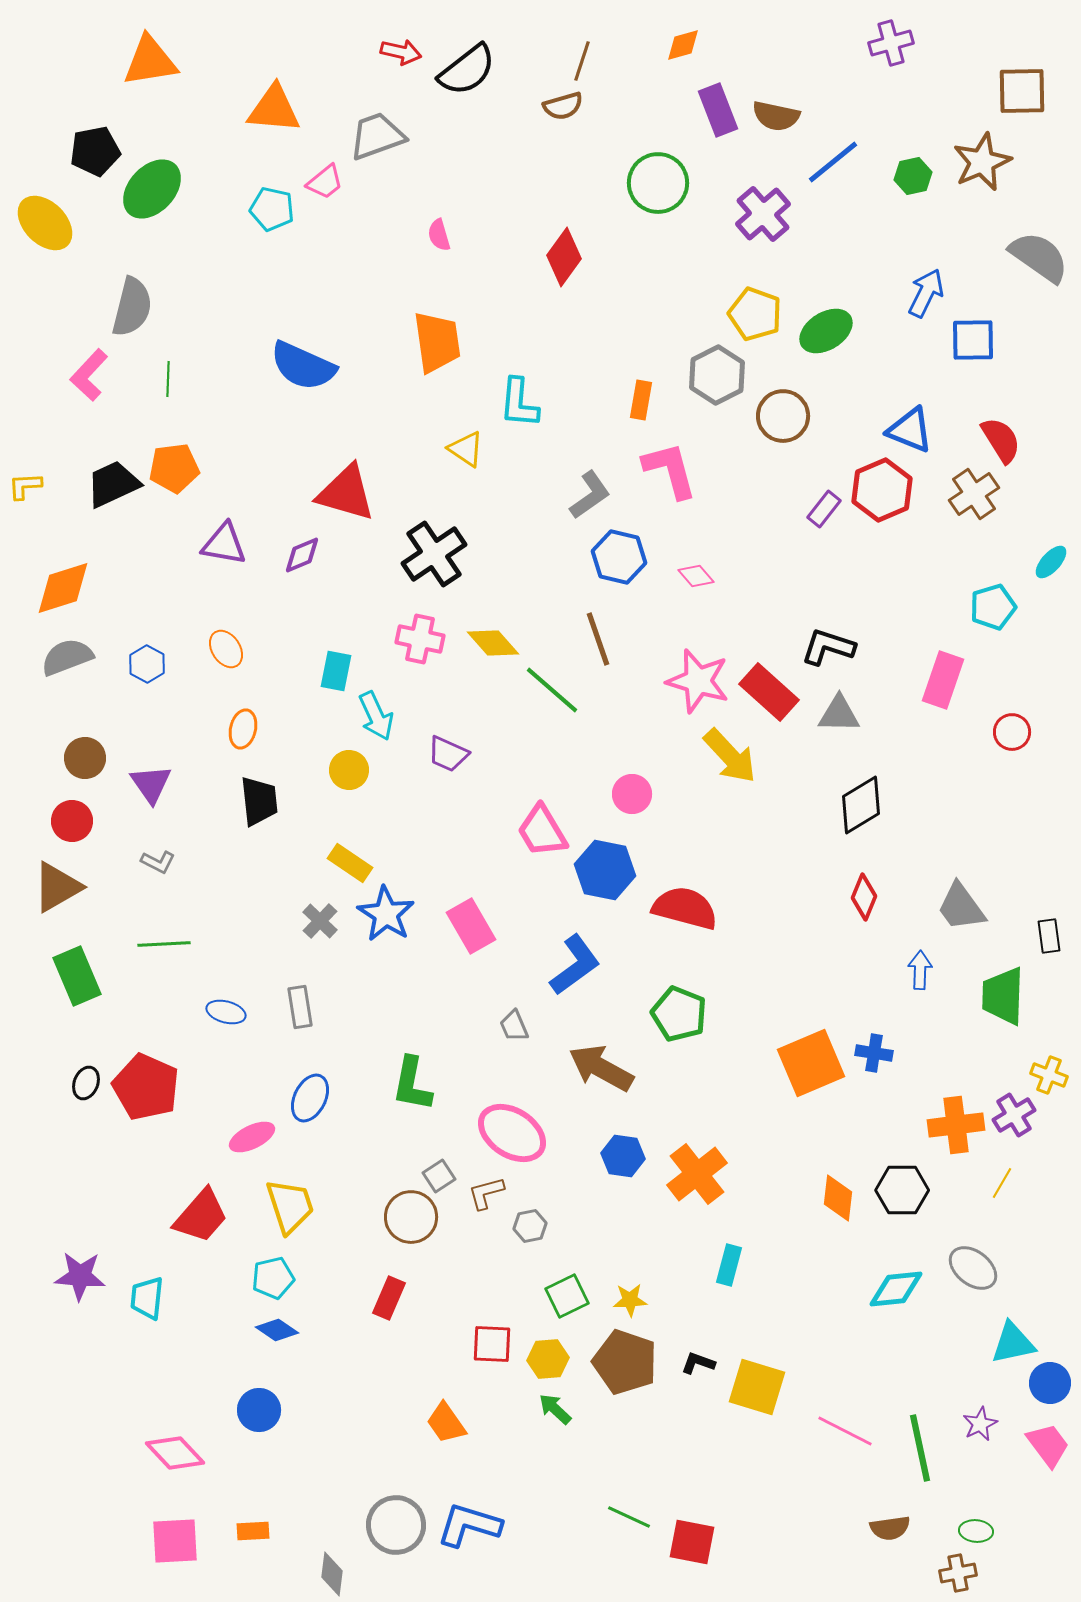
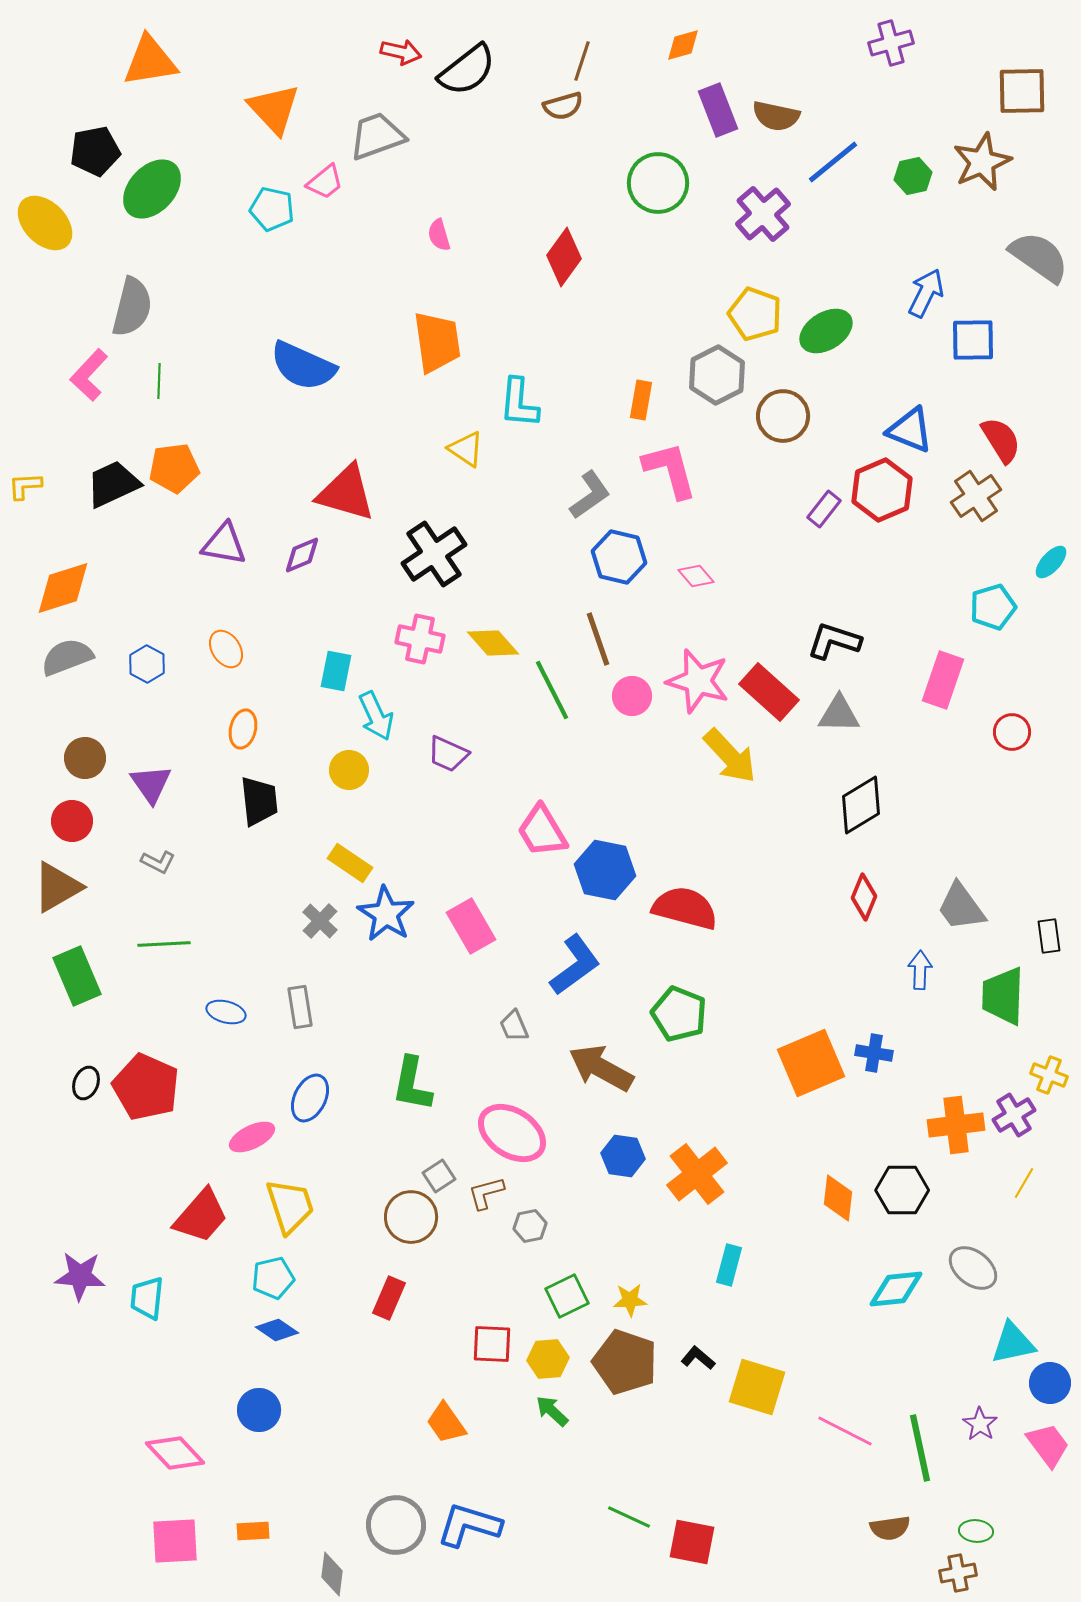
orange triangle at (274, 109): rotated 42 degrees clockwise
green line at (168, 379): moved 9 px left, 2 px down
brown cross at (974, 494): moved 2 px right, 2 px down
black L-shape at (828, 647): moved 6 px right, 6 px up
green line at (552, 690): rotated 22 degrees clockwise
pink circle at (632, 794): moved 98 px up
yellow line at (1002, 1183): moved 22 px right
black L-shape at (698, 1363): moved 5 px up; rotated 20 degrees clockwise
green arrow at (555, 1409): moved 3 px left, 2 px down
purple star at (980, 1424): rotated 12 degrees counterclockwise
